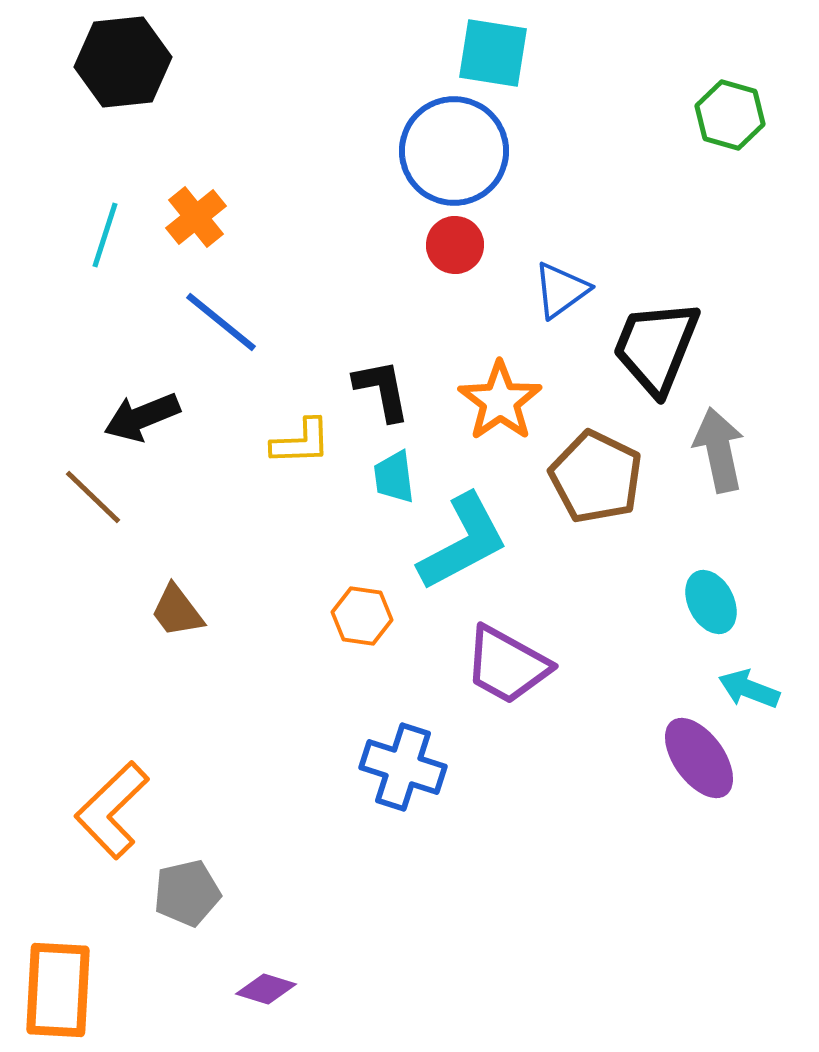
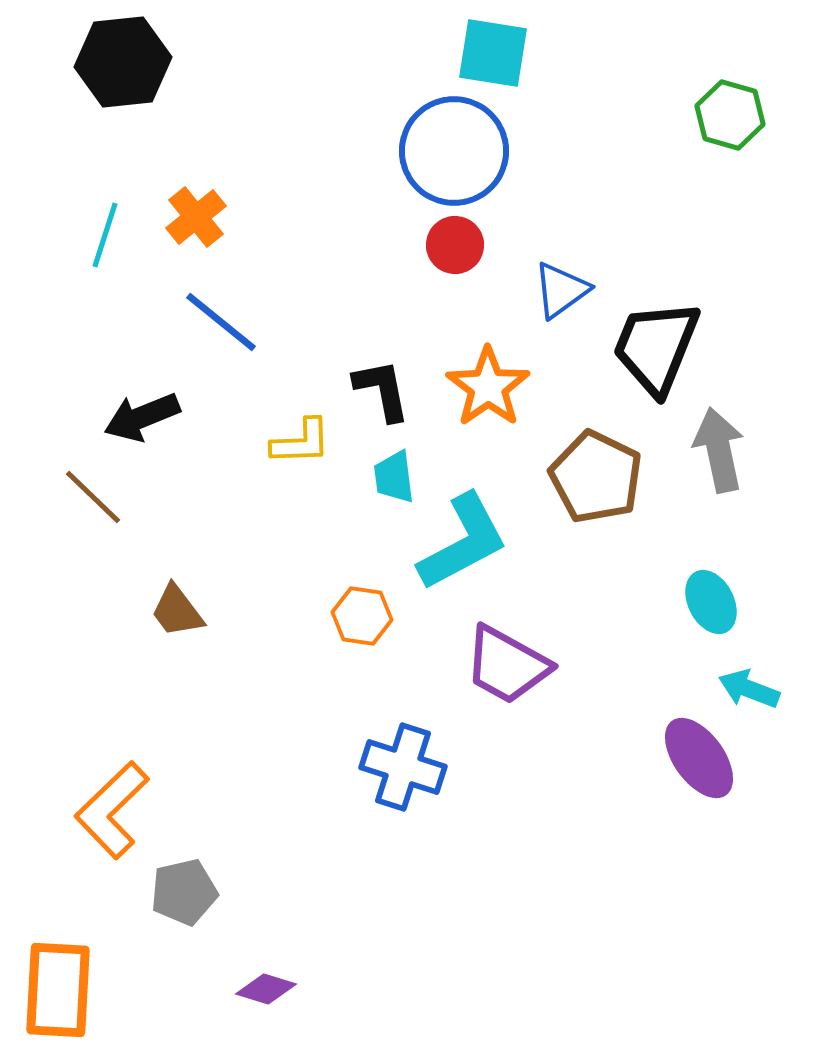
orange star: moved 12 px left, 14 px up
gray pentagon: moved 3 px left, 1 px up
